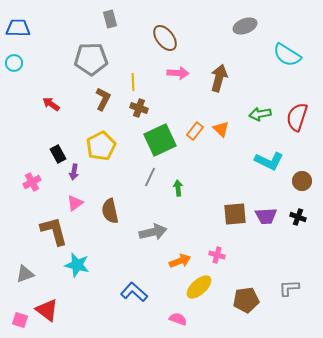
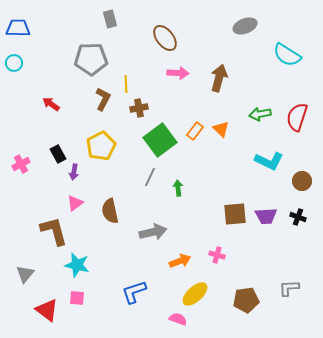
yellow line at (133, 82): moved 7 px left, 2 px down
brown cross at (139, 108): rotated 30 degrees counterclockwise
green square at (160, 140): rotated 12 degrees counterclockwise
pink cross at (32, 182): moved 11 px left, 18 px up
gray triangle at (25, 274): rotated 30 degrees counterclockwise
yellow ellipse at (199, 287): moved 4 px left, 7 px down
blue L-shape at (134, 292): rotated 60 degrees counterclockwise
pink square at (20, 320): moved 57 px right, 22 px up; rotated 14 degrees counterclockwise
